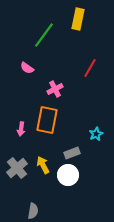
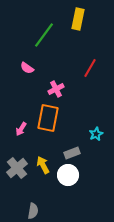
pink cross: moved 1 px right
orange rectangle: moved 1 px right, 2 px up
pink arrow: rotated 24 degrees clockwise
